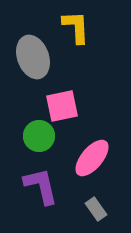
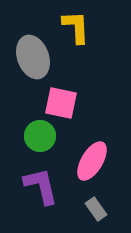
pink square: moved 1 px left, 3 px up; rotated 24 degrees clockwise
green circle: moved 1 px right
pink ellipse: moved 3 px down; rotated 9 degrees counterclockwise
